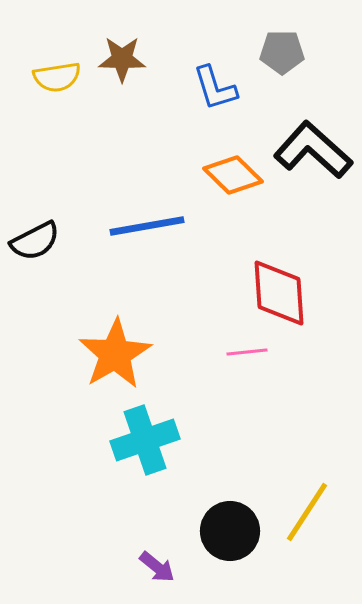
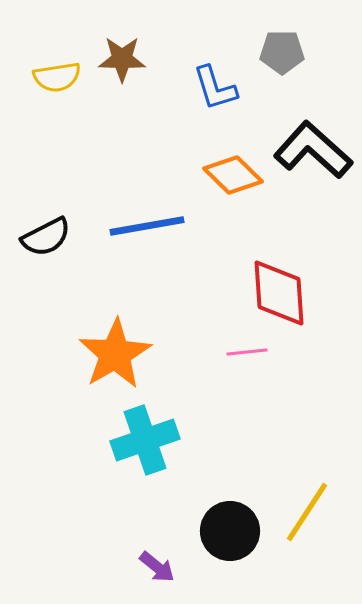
black semicircle: moved 11 px right, 4 px up
